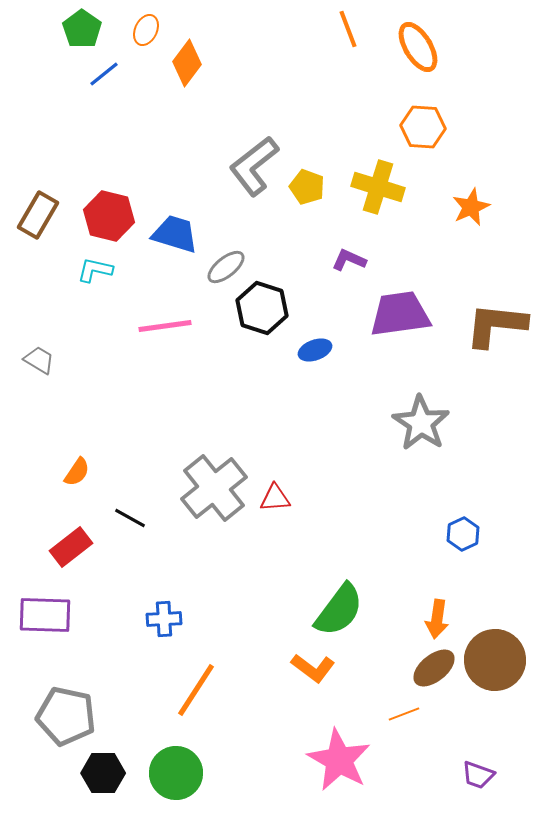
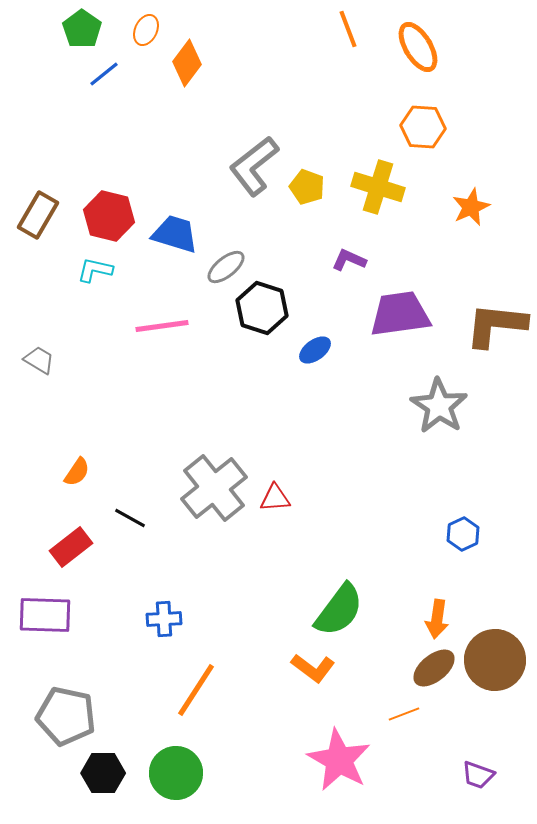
pink line at (165, 326): moved 3 px left
blue ellipse at (315, 350): rotated 16 degrees counterclockwise
gray star at (421, 423): moved 18 px right, 17 px up
